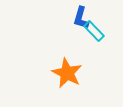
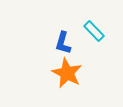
blue L-shape: moved 18 px left, 25 px down
